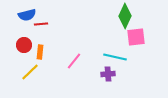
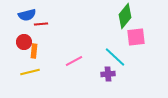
green diamond: rotated 15 degrees clockwise
red circle: moved 3 px up
orange rectangle: moved 6 px left, 1 px up
cyan line: rotated 30 degrees clockwise
pink line: rotated 24 degrees clockwise
yellow line: rotated 30 degrees clockwise
